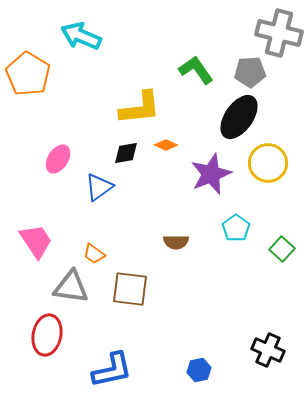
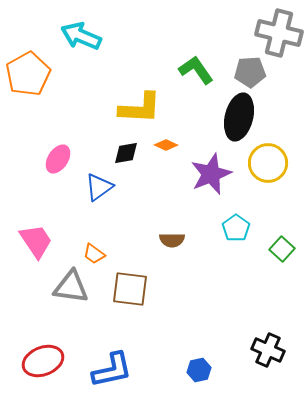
orange pentagon: rotated 12 degrees clockwise
yellow L-shape: rotated 9 degrees clockwise
black ellipse: rotated 21 degrees counterclockwise
brown semicircle: moved 4 px left, 2 px up
red ellipse: moved 4 px left, 26 px down; rotated 57 degrees clockwise
